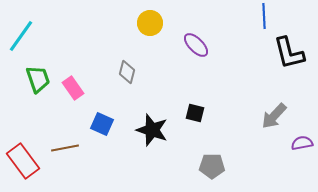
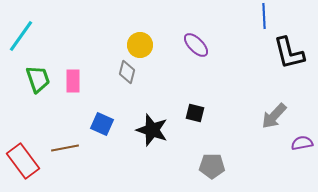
yellow circle: moved 10 px left, 22 px down
pink rectangle: moved 7 px up; rotated 35 degrees clockwise
